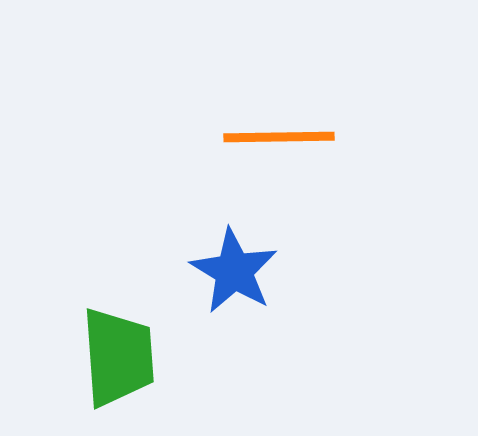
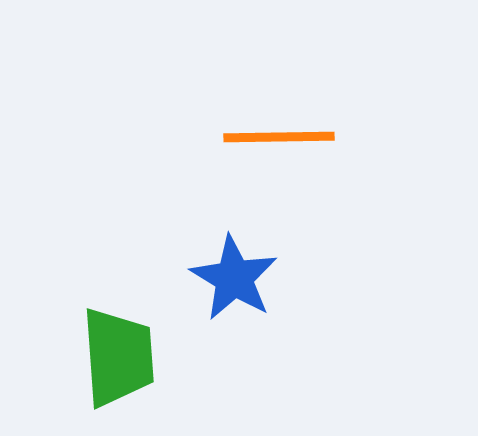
blue star: moved 7 px down
